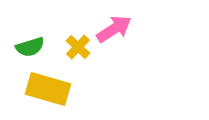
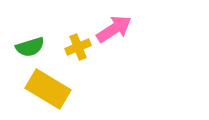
yellow cross: rotated 25 degrees clockwise
yellow rectangle: rotated 15 degrees clockwise
